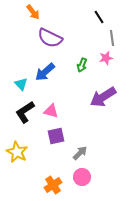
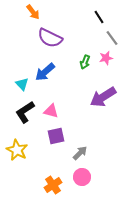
gray line: rotated 28 degrees counterclockwise
green arrow: moved 3 px right, 3 px up
cyan triangle: moved 1 px right
yellow star: moved 2 px up
